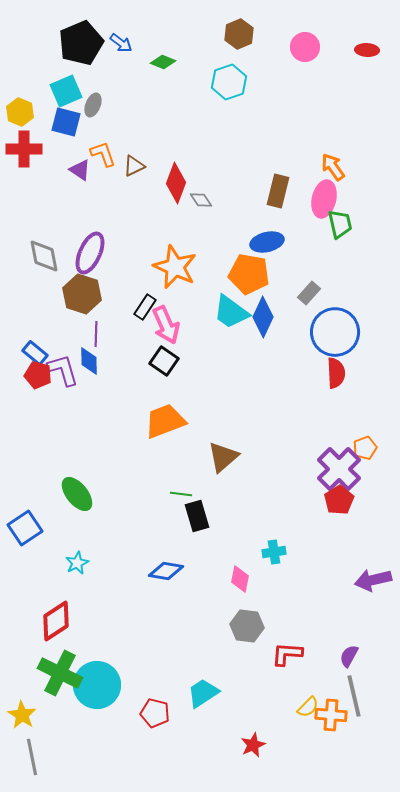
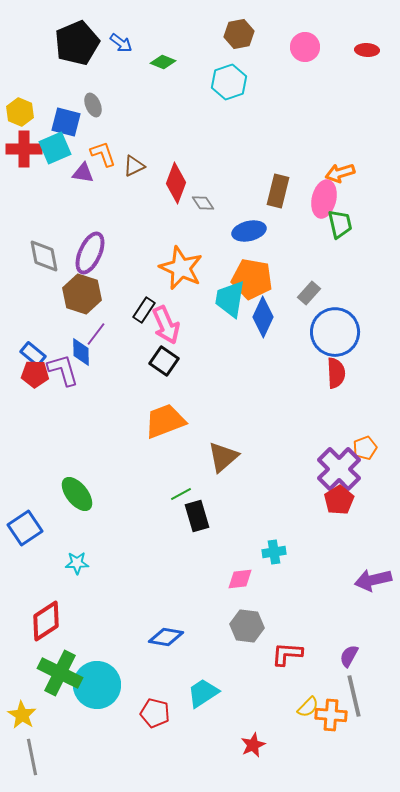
brown hexagon at (239, 34): rotated 12 degrees clockwise
black pentagon at (81, 43): moved 4 px left
cyan square at (66, 91): moved 11 px left, 57 px down
gray ellipse at (93, 105): rotated 45 degrees counterclockwise
orange arrow at (333, 167): moved 7 px right, 6 px down; rotated 72 degrees counterclockwise
purple triangle at (80, 170): moved 3 px right, 3 px down; rotated 25 degrees counterclockwise
gray diamond at (201, 200): moved 2 px right, 3 px down
blue ellipse at (267, 242): moved 18 px left, 11 px up
orange star at (175, 267): moved 6 px right, 1 px down
orange pentagon at (249, 274): moved 3 px right, 5 px down
black rectangle at (145, 307): moved 1 px left, 3 px down
cyan trapezoid at (231, 312): moved 1 px left, 13 px up; rotated 63 degrees clockwise
purple line at (96, 334): rotated 35 degrees clockwise
blue rectangle at (35, 353): moved 2 px left, 1 px down
blue diamond at (89, 361): moved 8 px left, 9 px up
red pentagon at (38, 375): moved 3 px left, 1 px up; rotated 12 degrees counterclockwise
green line at (181, 494): rotated 35 degrees counterclockwise
cyan star at (77, 563): rotated 25 degrees clockwise
blue diamond at (166, 571): moved 66 px down
pink diamond at (240, 579): rotated 72 degrees clockwise
red diamond at (56, 621): moved 10 px left
